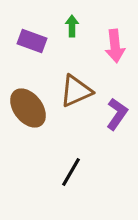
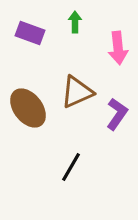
green arrow: moved 3 px right, 4 px up
purple rectangle: moved 2 px left, 8 px up
pink arrow: moved 3 px right, 2 px down
brown triangle: moved 1 px right, 1 px down
black line: moved 5 px up
